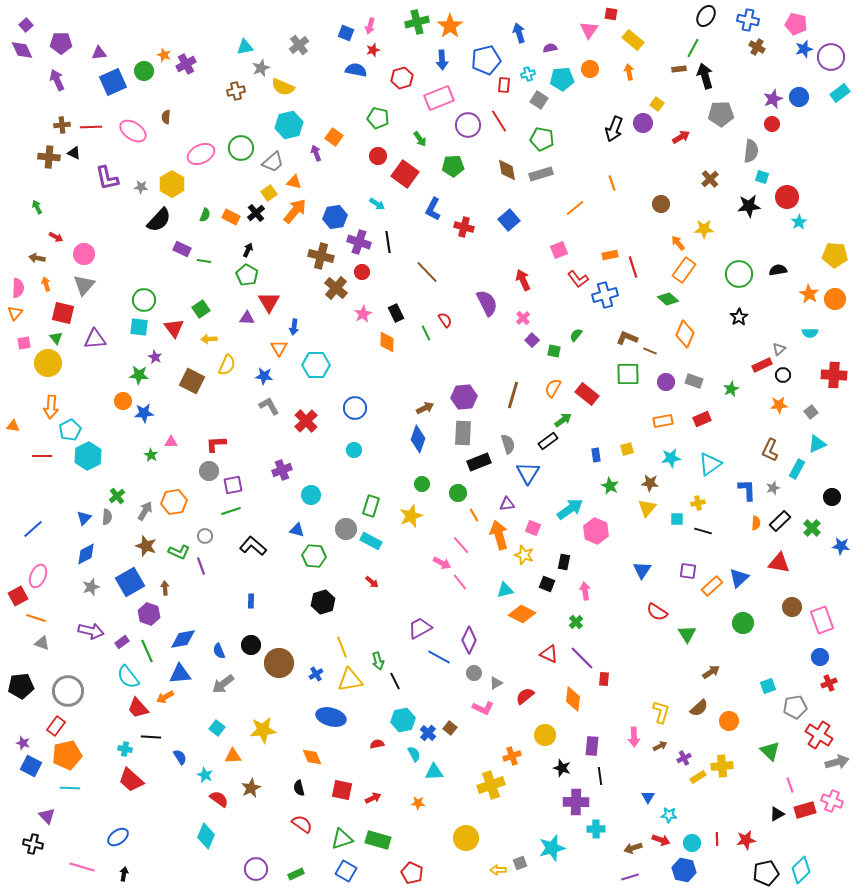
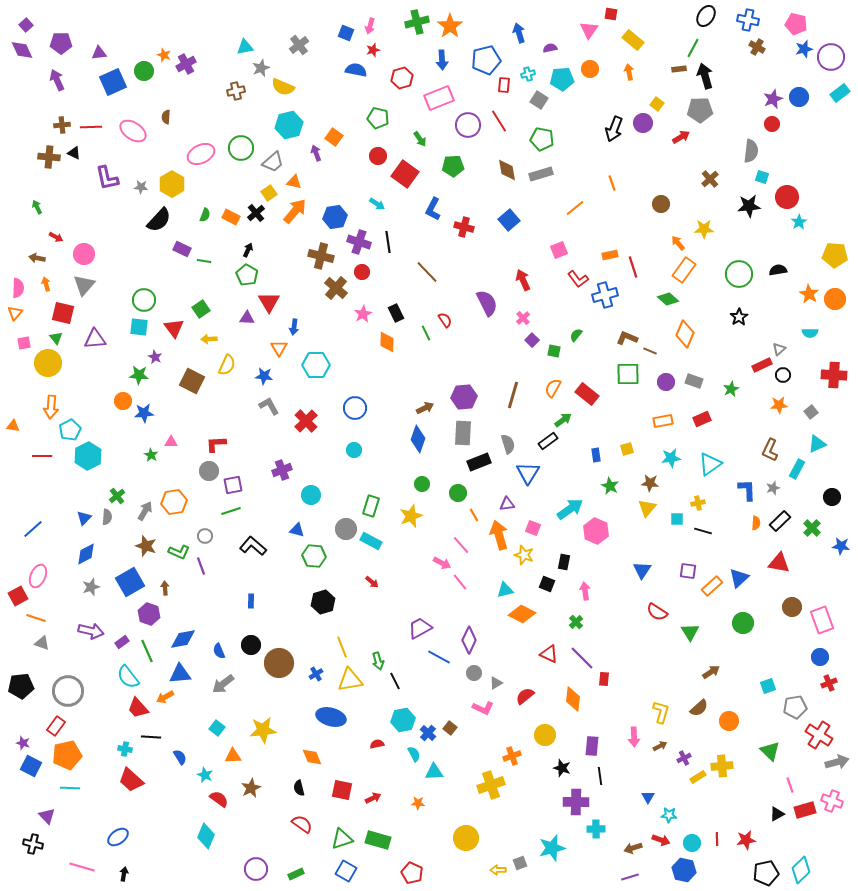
gray pentagon at (721, 114): moved 21 px left, 4 px up
green triangle at (687, 634): moved 3 px right, 2 px up
